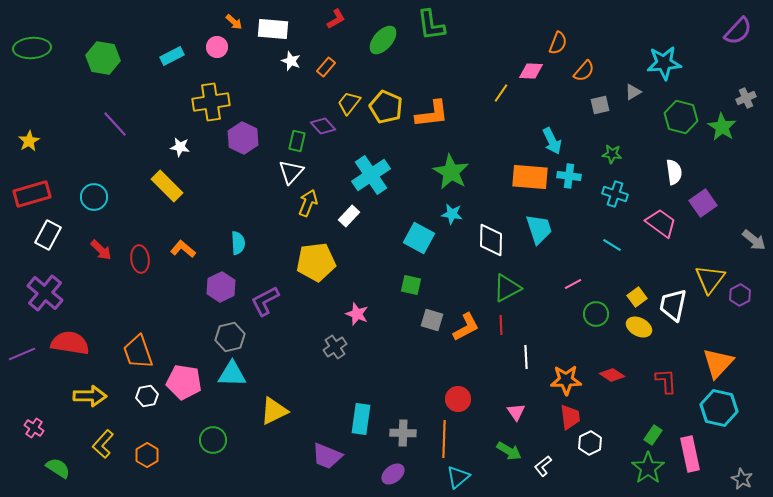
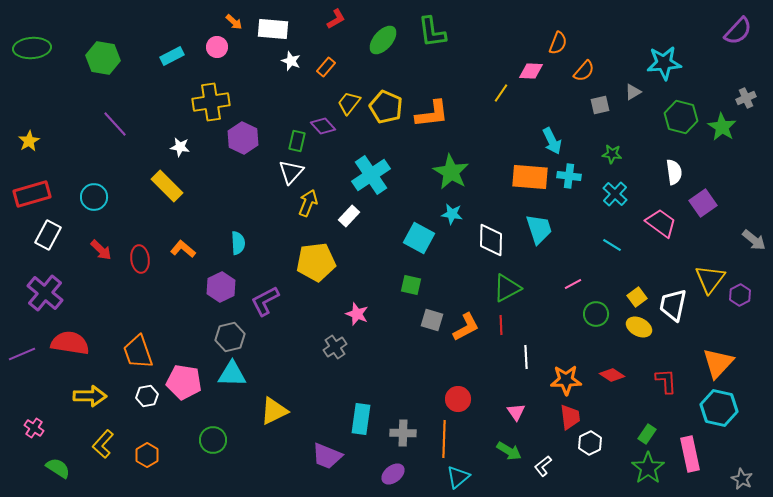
green L-shape at (431, 25): moved 1 px right, 7 px down
cyan cross at (615, 194): rotated 25 degrees clockwise
green rectangle at (653, 435): moved 6 px left, 1 px up
